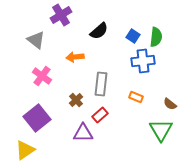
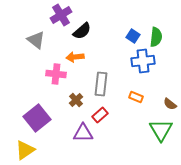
black semicircle: moved 17 px left
pink cross: moved 14 px right, 2 px up; rotated 30 degrees counterclockwise
